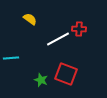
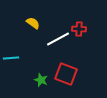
yellow semicircle: moved 3 px right, 4 px down
